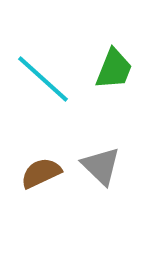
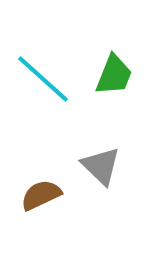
green trapezoid: moved 6 px down
brown semicircle: moved 22 px down
